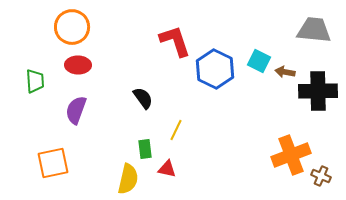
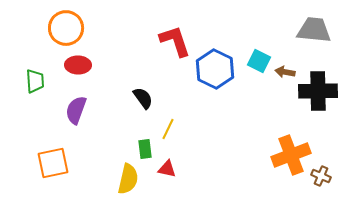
orange circle: moved 6 px left, 1 px down
yellow line: moved 8 px left, 1 px up
